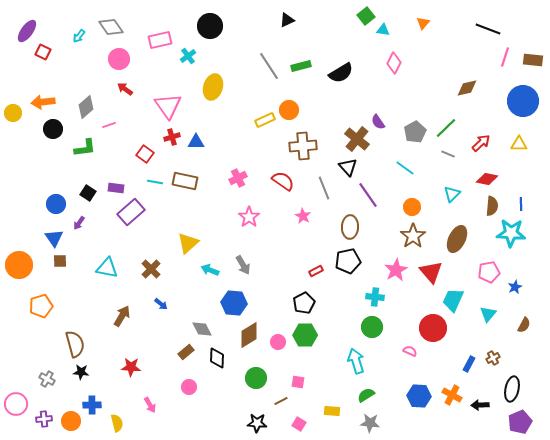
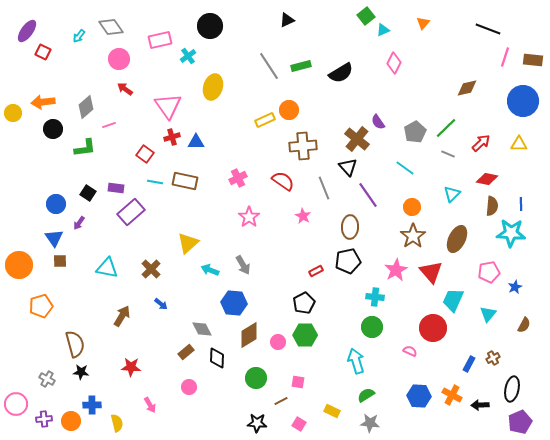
cyan triangle at (383, 30): rotated 32 degrees counterclockwise
yellow rectangle at (332, 411): rotated 21 degrees clockwise
